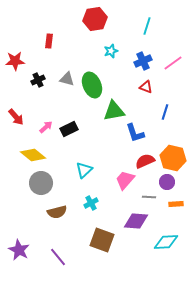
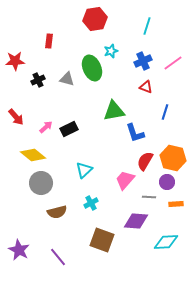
green ellipse: moved 17 px up
red semicircle: rotated 36 degrees counterclockwise
